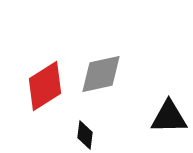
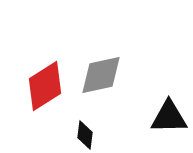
gray diamond: moved 1 px down
